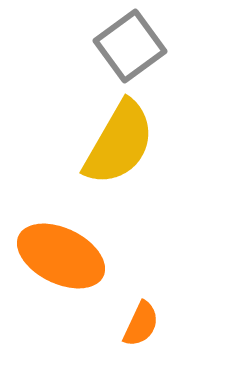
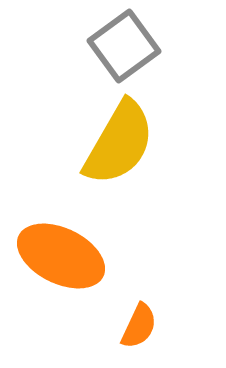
gray square: moved 6 px left
orange semicircle: moved 2 px left, 2 px down
